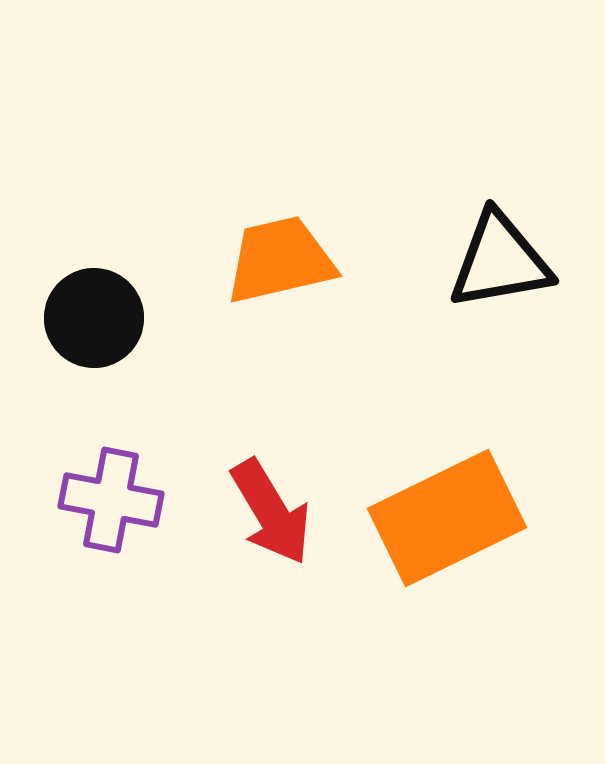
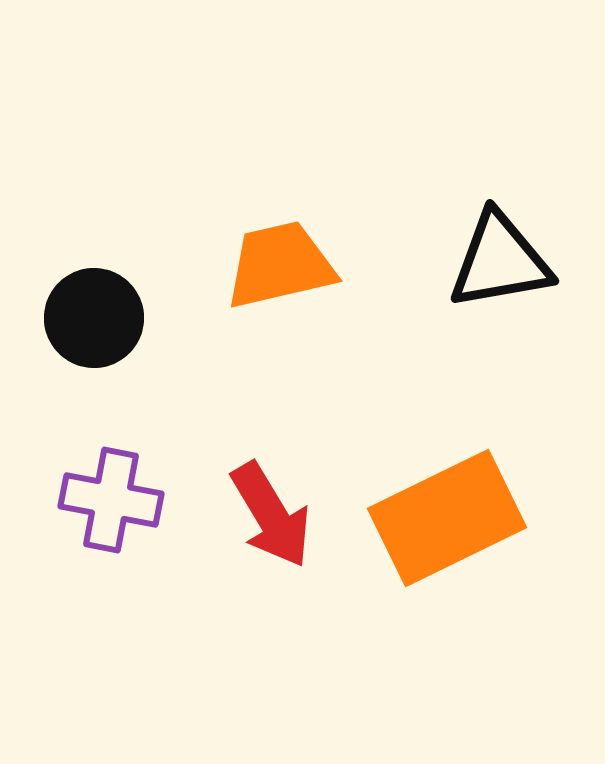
orange trapezoid: moved 5 px down
red arrow: moved 3 px down
